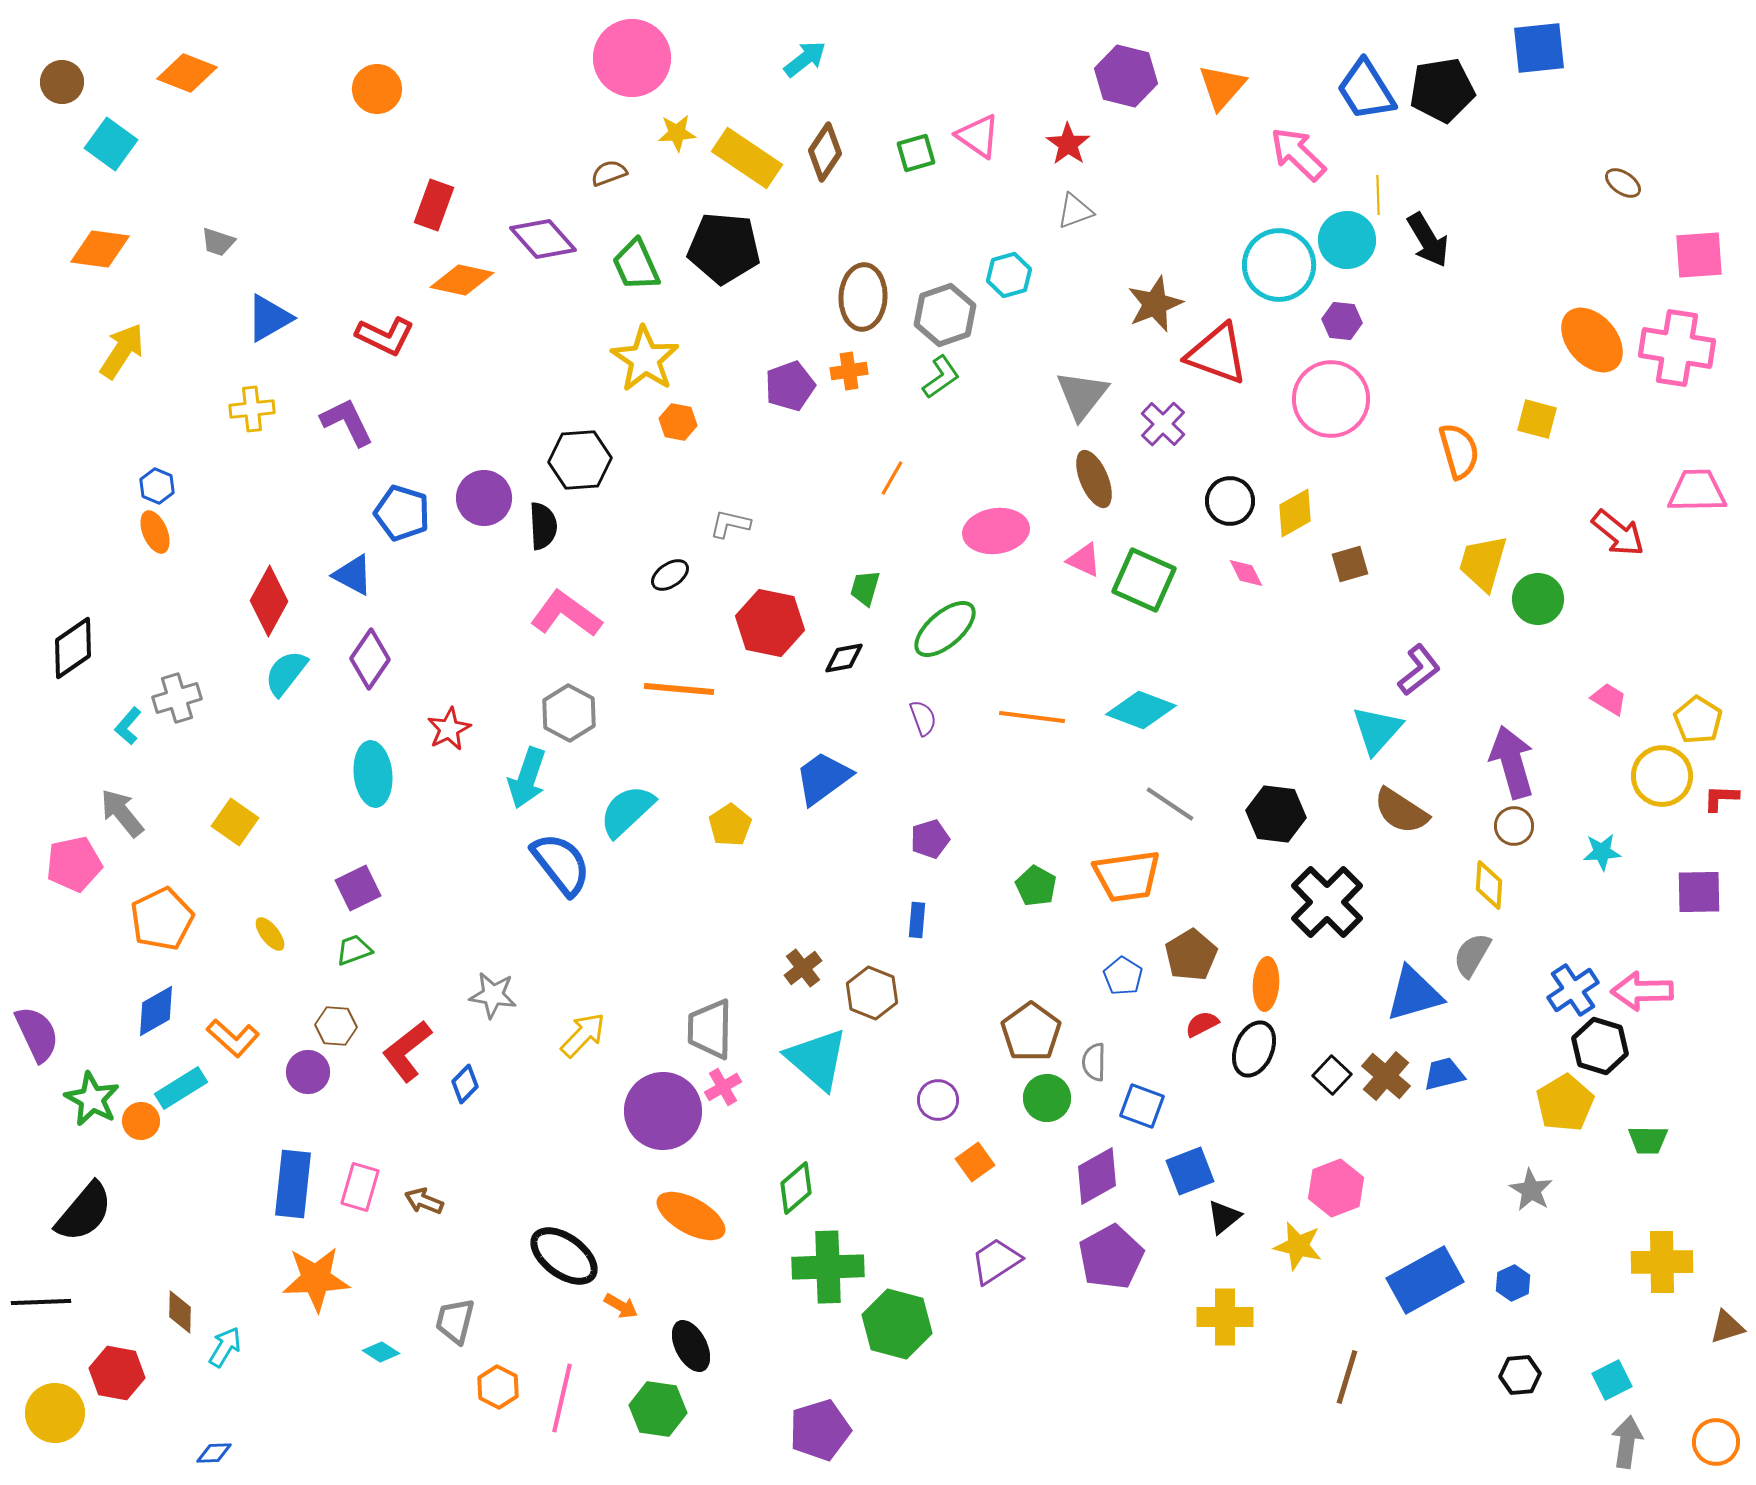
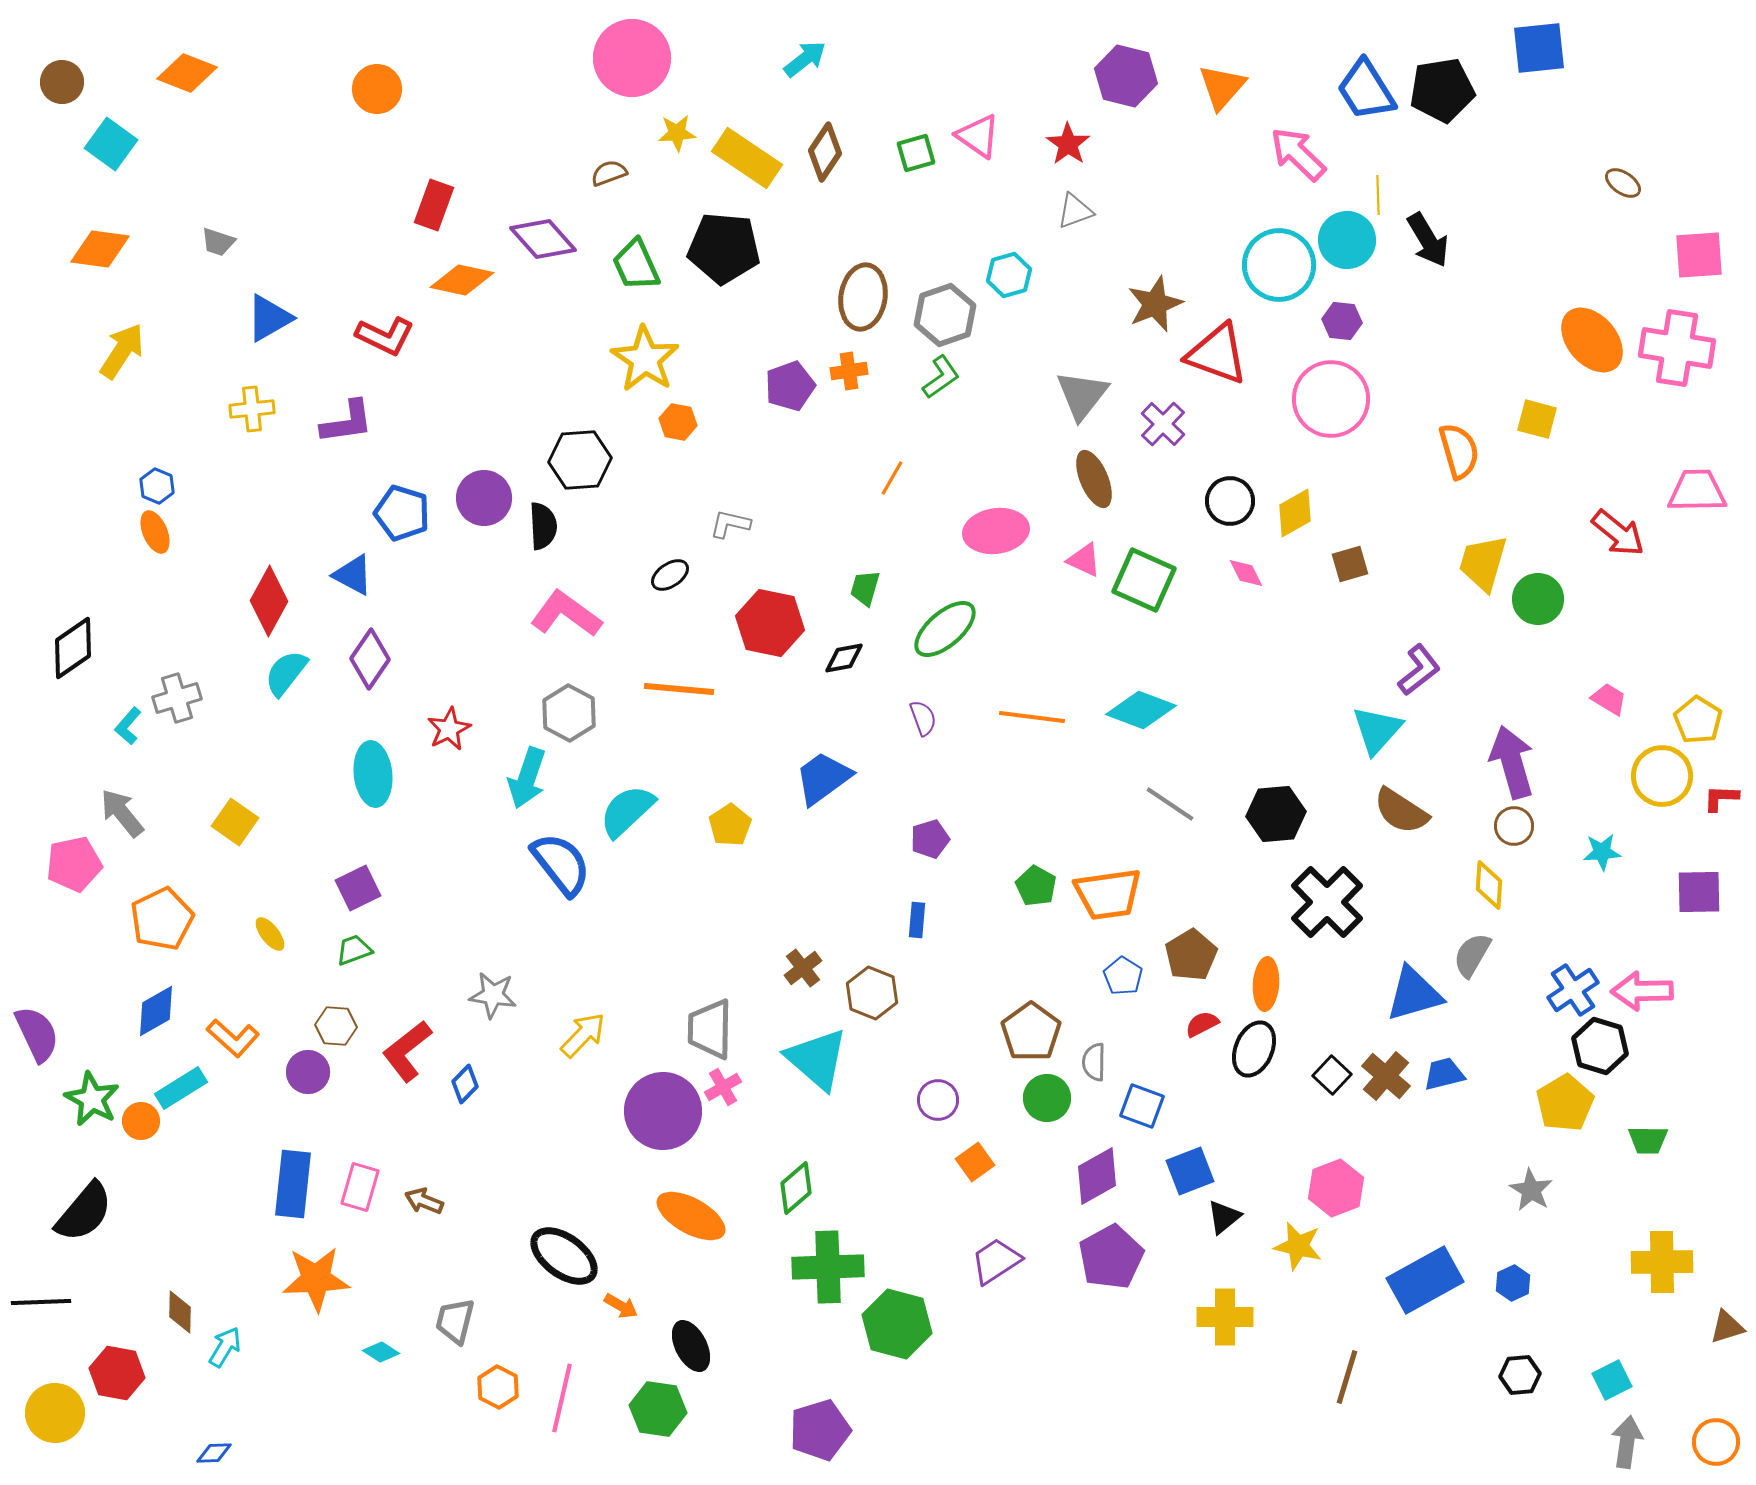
brown ellipse at (863, 297): rotated 6 degrees clockwise
purple L-shape at (347, 422): rotated 108 degrees clockwise
black hexagon at (1276, 814): rotated 12 degrees counterclockwise
orange trapezoid at (1127, 876): moved 19 px left, 18 px down
